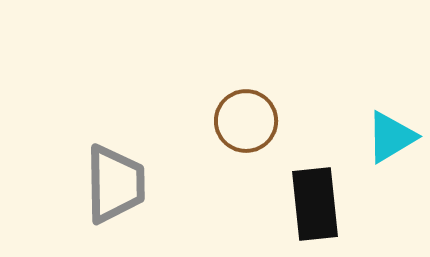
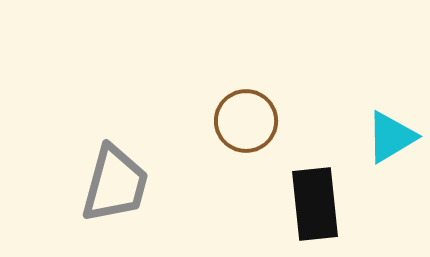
gray trapezoid: rotated 16 degrees clockwise
